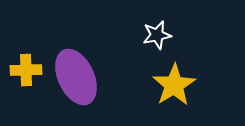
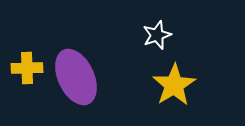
white star: rotated 8 degrees counterclockwise
yellow cross: moved 1 px right, 2 px up
